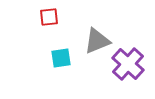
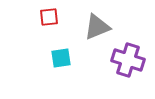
gray triangle: moved 14 px up
purple cross: moved 4 px up; rotated 24 degrees counterclockwise
